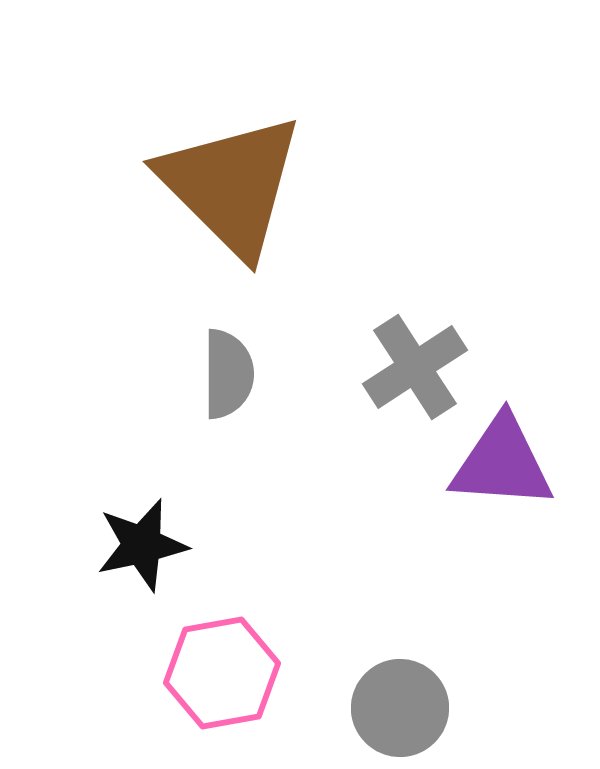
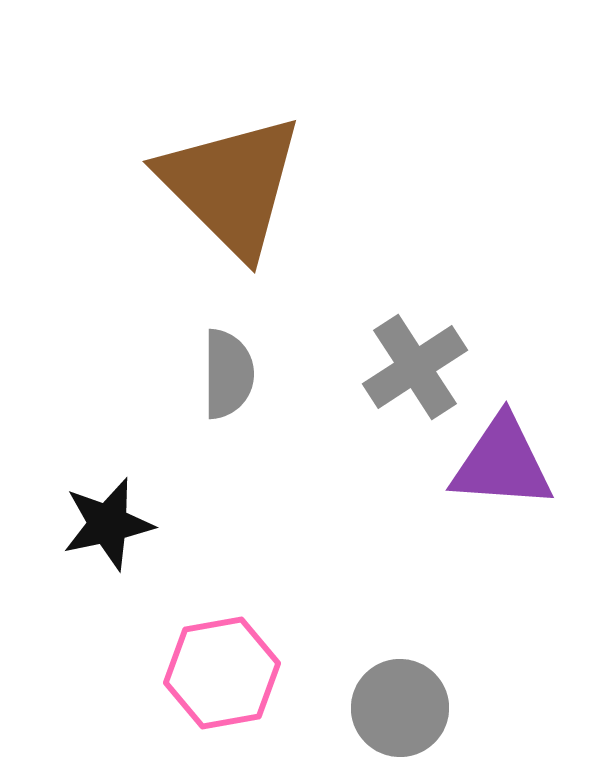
black star: moved 34 px left, 21 px up
